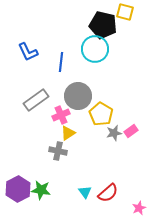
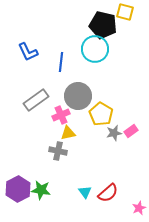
yellow triangle: rotated 21 degrees clockwise
